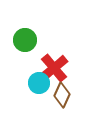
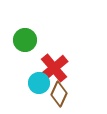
brown diamond: moved 3 px left, 1 px up
